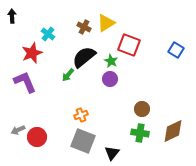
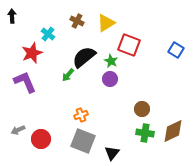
brown cross: moved 7 px left, 6 px up
green cross: moved 5 px right
red circle: moved 4 px right, 2 px down
